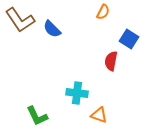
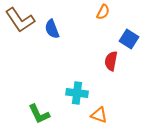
blue semicircle: rotated 24 degrees clockwise
green L-shape: moved 2 px right, 2 px up
